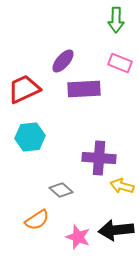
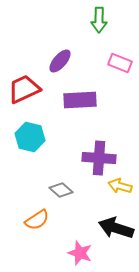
green arrow: moved 17 px left
purple ellipse: moved 3 px left
purple rectangle: moved 4 px left, 11 px down
cyan hexagon: rotated 20 degrees clockwise
yellow arrow: moved 2 px left
black arrow: moved 2 px up; rotated 24 degrees clockwise
pink star: moved 2 px right, 16 px down
